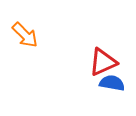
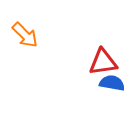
red triangle: rotated 16 degrees clockwise
